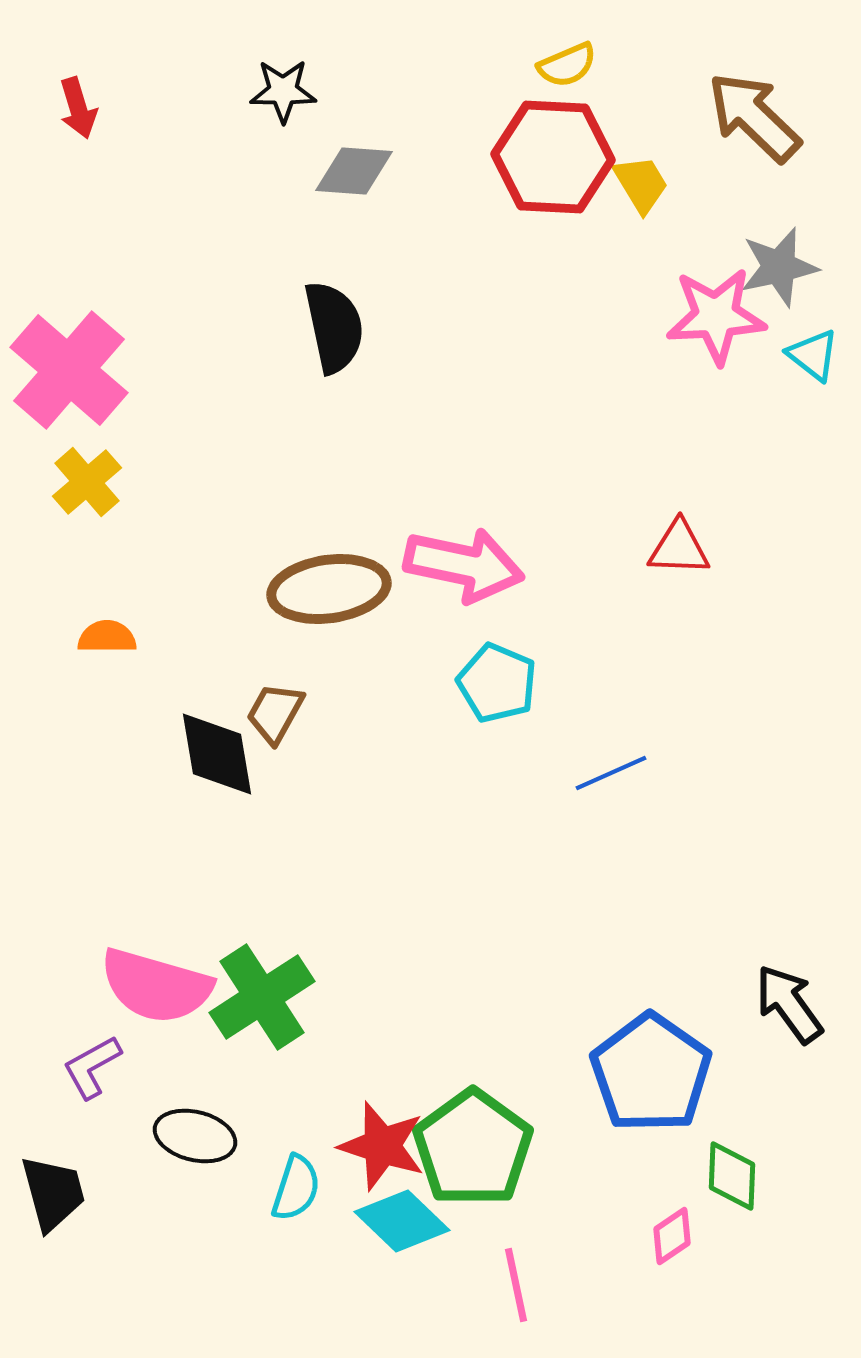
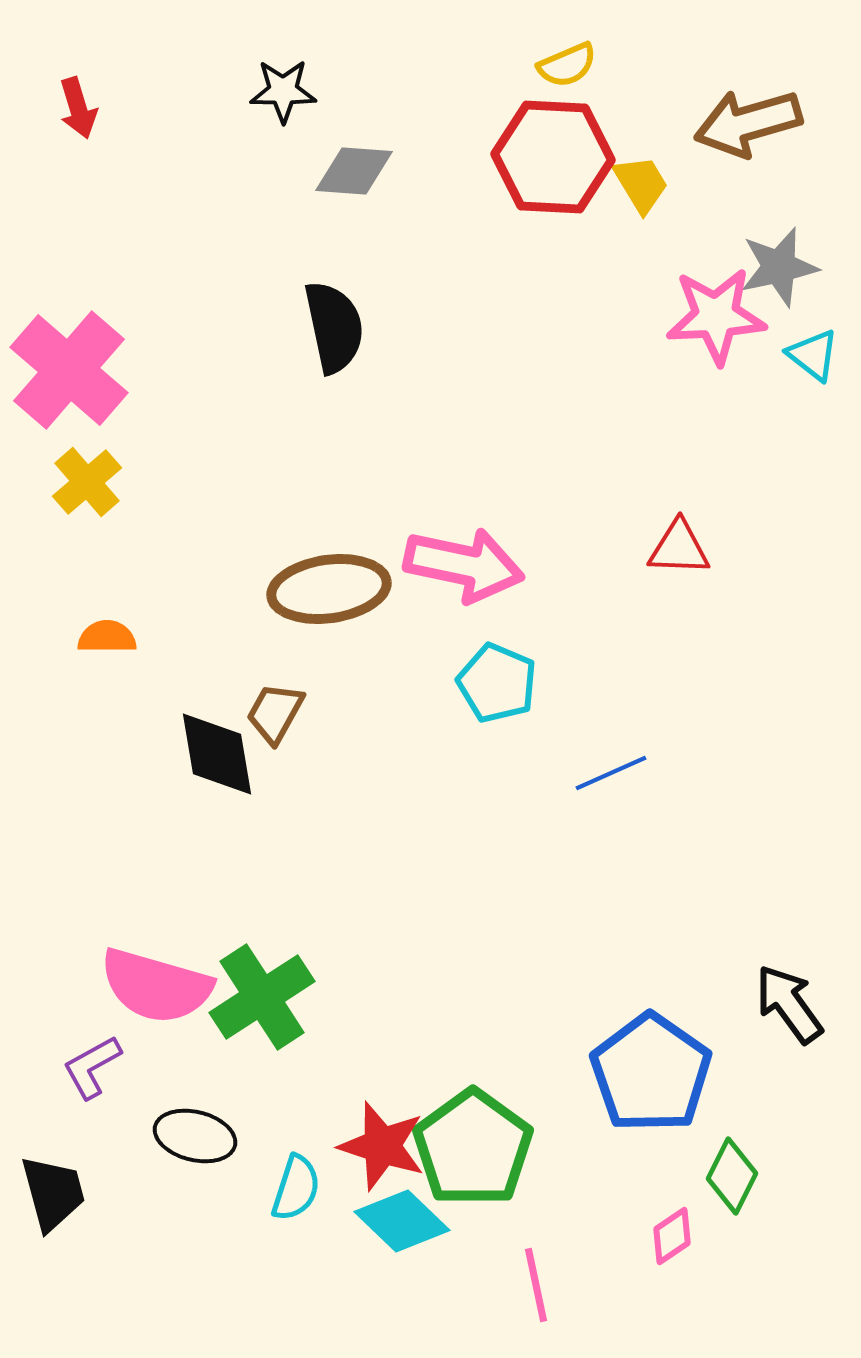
brown arrow: moved 6 px left, 6 px down; rotated 60 degrees counterclockwise
green diamond: rotated 24 degrees clockwise
pink line: moved 20 px right
